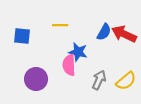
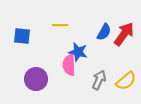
red arrow: rotated 100 degrees clockwise
